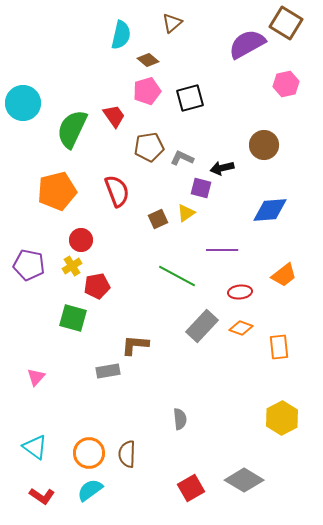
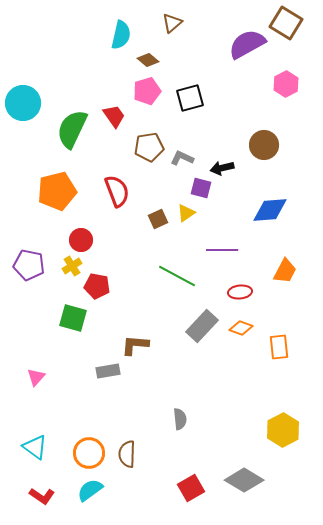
pink hexagon at (286, 84): rotated 15 degrees counterclockwise
orange trapezoid at (284, 275): moved 1 px right, 4 px up; rotated 24 degrees counterclockwise
red pentagon at (97, 286): rotated 20 degrees clockwise
yellow hexagon at (282, 418): moved 1 px right, 12 px down
